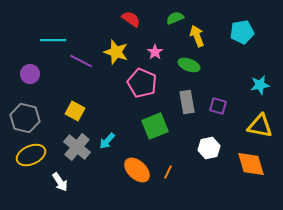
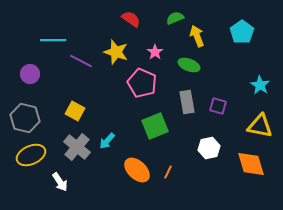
cyan pentagon: rotated 25 degrees counterclockwise
cyan star: rotated 30 degrees counterclockwise
